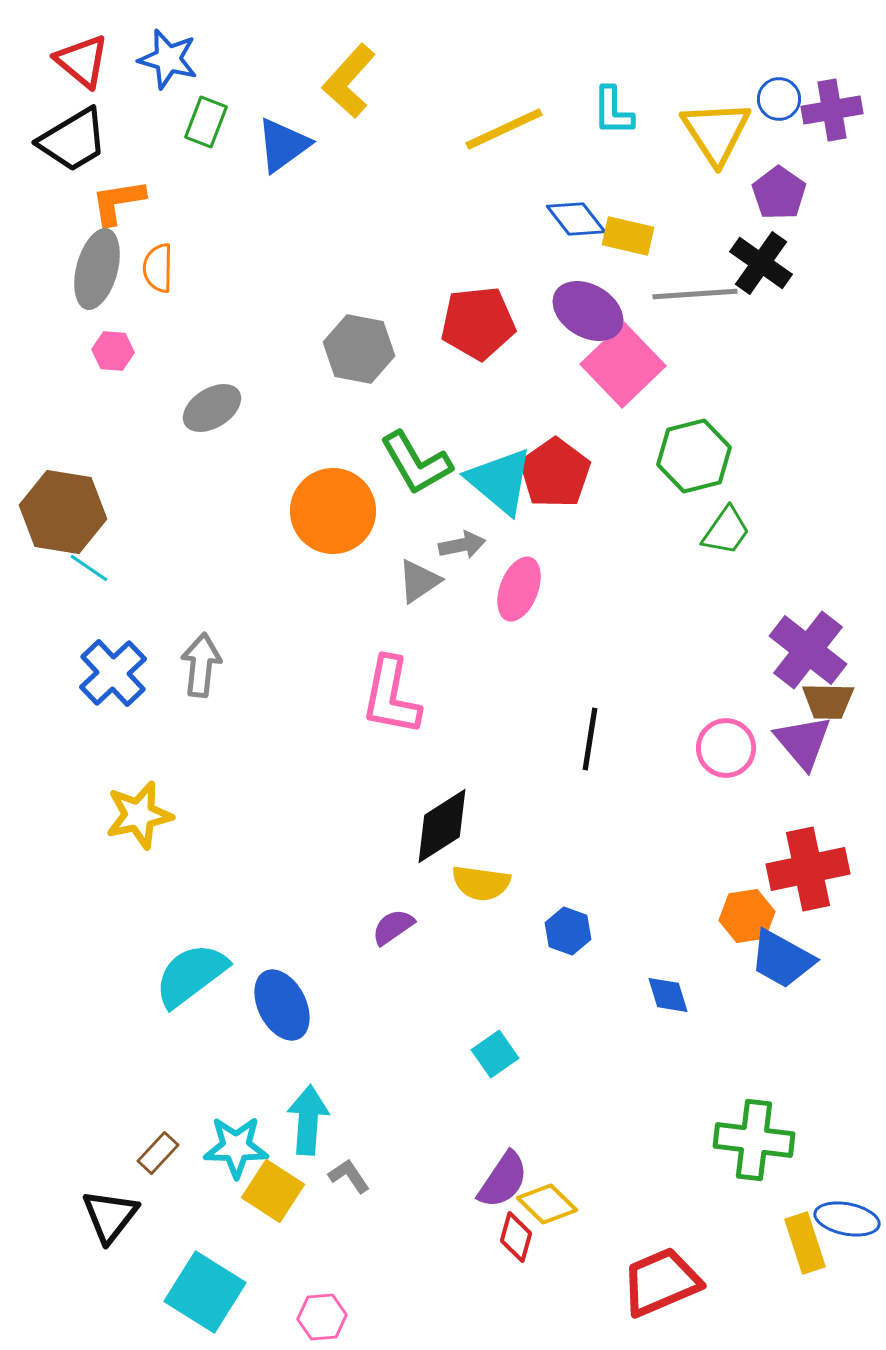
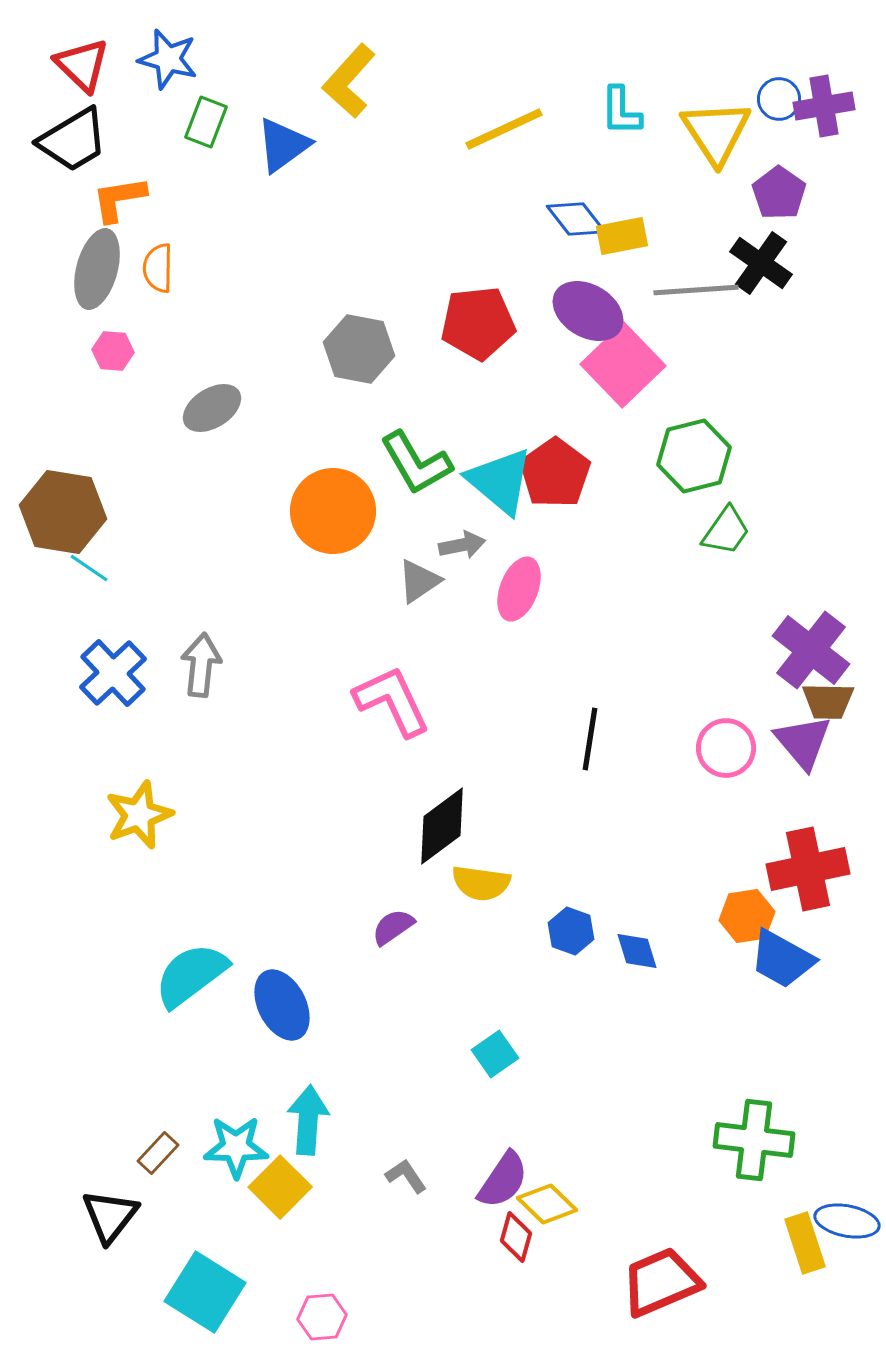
red triangle at (82, 61): moved 4 px down; rotated 4 degrees clockwise
purple cross at (832, 110): moved 8 px left, 4 px up
cyan L-shape at (613, 111): moved 8 px right
orange L-shape at (118, 202): moved 1 px right, 3 px up
yellow rectangle at (628, 236): moved 6 px left; rotated 24 degrees counterclockwise
gray line at (695, 294): moved 1 px right, 4 px up
purple cross at (808, 650): moved 3 px right
pink L-shape at (391, 696): moved 1 px right, 5 px down; rotated 144 degrees clockwise
yellow star at (139, 815): rotated 8 degrees counterclockwise
black diamond at (442, 826): rotated 4 degrees counterclockwise
blue hexagon at (568, 931): moved 3 px right
blue diamond at (668, 995): moved 31 px left, 44 px up
gray L-shape at (349, 1176): moved 57 px right
yellow square at (273, 1191): moved 7 px right, 4 px up; rotated 12 degrees clockwise
blue ellipse at (847, 1219): moved 2 px down
